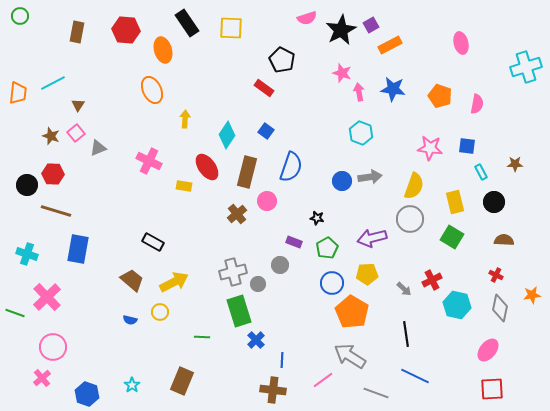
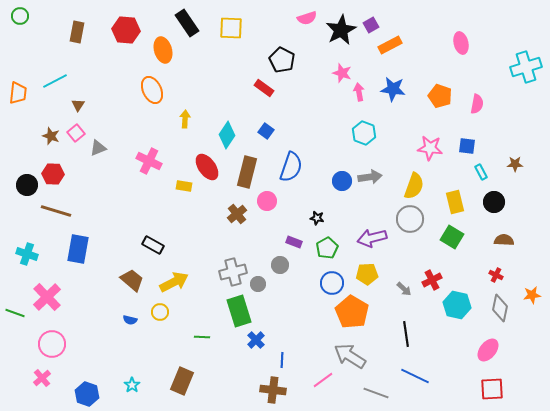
cyan line at (53, 83): moved 2 px right, 2 px up
cyan hexagon at (361, 133): moved 3 px right
black rectangle at (153, 242): moved 3 px down
pink circle at (53, 347): moved 1 px left, 3 px up
